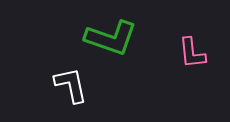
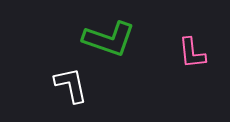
green L-shape: moved 2 px left, 1 px down
